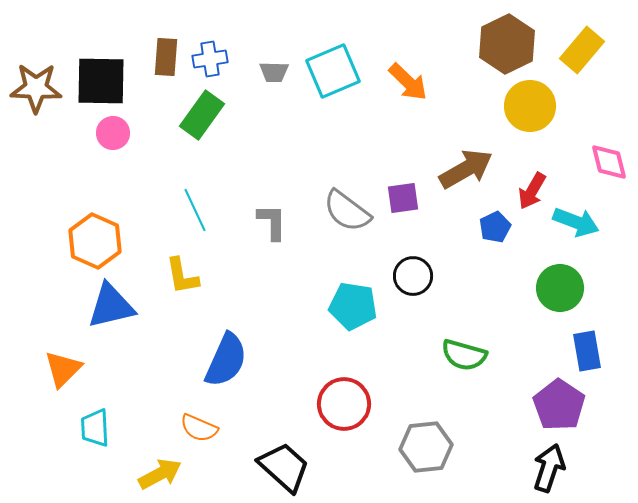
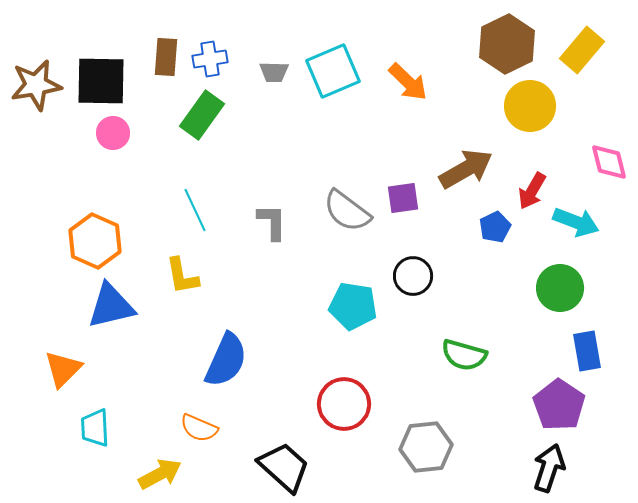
brown star: moved 3 px up; rotated 12 degrees counterclockwise
